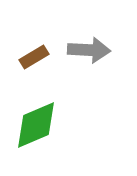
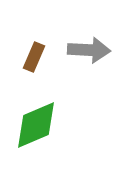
brown rectangle: rotated 36 degrees counterclockwise
